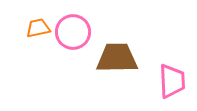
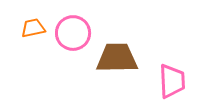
orange trapezoid: moved 5 px left
pink circle: moved 1 px down
